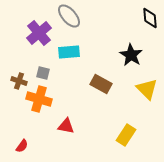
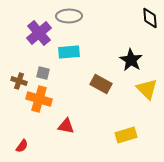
gray ellipse: rotated 50 degrees counterclockwise
black star: moved 5 px down
yellow rectangle: rotated 40 degrees clockwise
